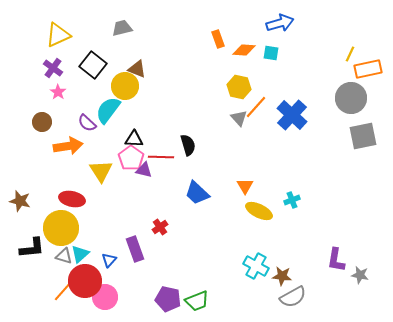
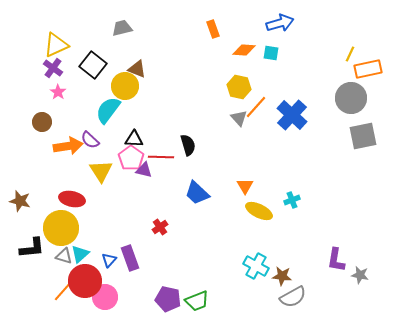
yellow triangle at (58, 35): moved 2 px left, 10 px down
orange rectangle at (218, 39): moved 5 px left, 10 px up
purple semicircle at (87, 123): moved 3 px right, 17 px down
purple rectangle at (135, 249): moved 5 px left, 9 px down
